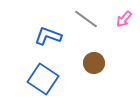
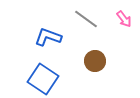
pink arrow: rotated 78 degrees counterclockwise
blue L-shape: moved 1 px down
brown circle: moved 1 px right, 2 px up
